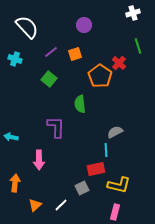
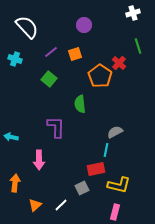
cyan line: rotated 16 degrees clockwise
